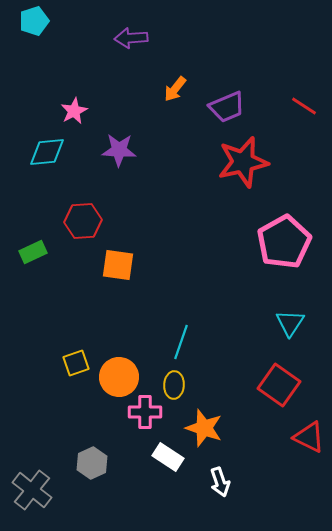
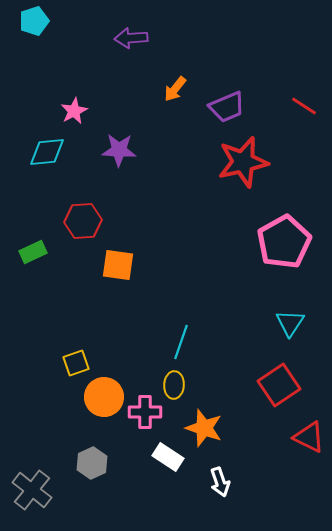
orange circle: moved 15 px left, 20 px down
red square: rotated 21 degrees clockwise
